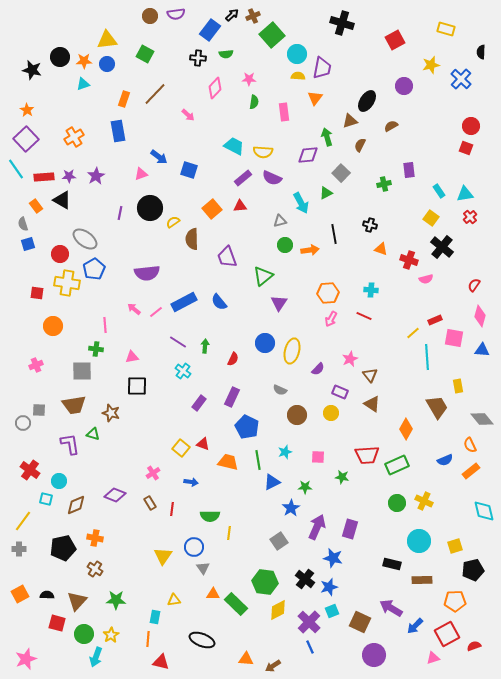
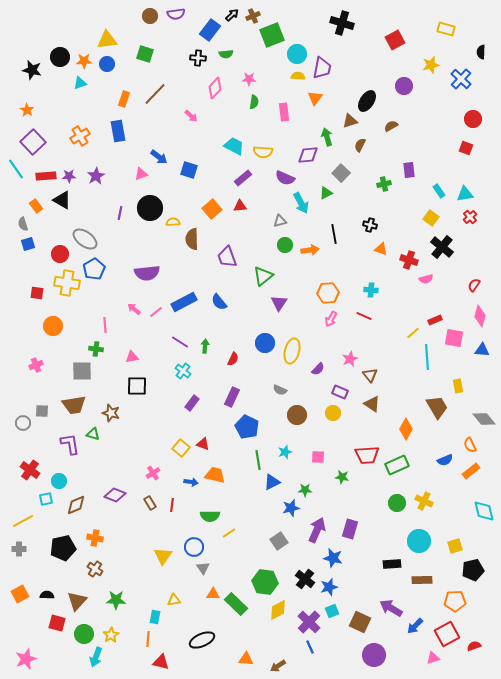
green square at (272, 35): rotated 20 degrees clockwise
green square at (145, 54): rotated 12 degrees counterclockwise
cyan triangle at (83, 84): moved 3 px left, 1 px up
pink arrow at (188, 115): moved 3 px right, 1 px down
red circle at (471, 126): moved 2 px right, 7 px up
orange cross at (74, 137): moved 6 px right, 1 px up
purple square at (26, 139): moved 7 px right, 3 px down
red rectangle at (44, 177): moved 2 px right, 1 px up
purple semicircle at (272, 178): moved 13 px right
yellow semicircle at (173, 222): rotated 32 degrees clockwise
purple line at (178, 342): moved 2 px right
purple rectangle at (199, 403): moved 7 px left
gray square at (39, 410): moved 3 px right, 1 px down
yellow circle at (331, 413): moved 2 px right
gray diamond at (482, 419): moved 2 px right
orange trapezoid at (228, 462): moved 13 px left, 13 px down
green star at (305, 487): moved 3 px down
cyan square at (46, 499): rotated 24 degrees counterclockwise
blue star at (291, 508): rotated 18 degrees clockwise
red line at (172, 509): moved 4 px up
yellow line at (23, 521): rotated 25 degrees clockwise
purple arrow at (317, 527): moved 3 px down
yellow line at (229, 533): rotated 48 degrees clockwise
black rectangle at (392, 564): rotated 18 degrees counterclockwise
black ellipse at (202, 640): rotated 45 degrees counterclockwise
brown arrow at (273, 666): moved 5 px right
